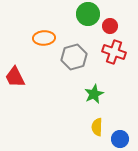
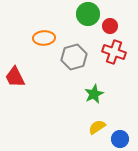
yellow semicircle: rotated 54 degrees clockwise
